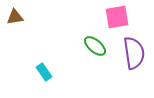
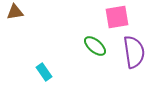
brown triangle: moved 5 px up
purple semicircle: moved 1 px up
